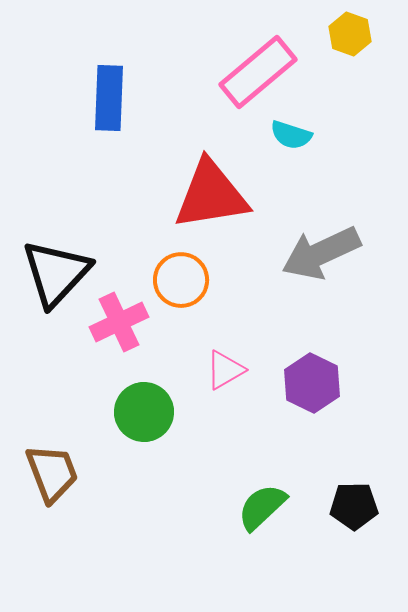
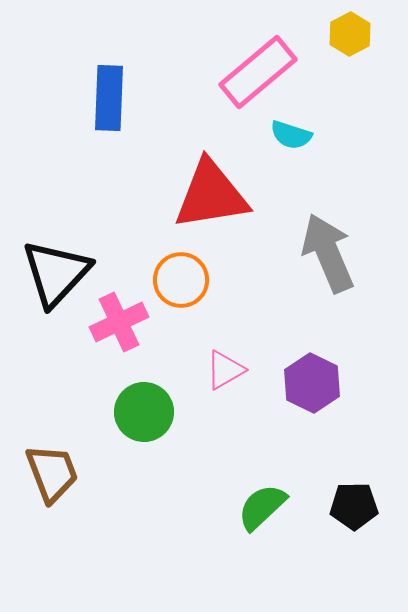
yellow hexagon: rotated 12 degrees clockwise
gray arrow: moved 7 px right; rotated 92 degrees clockwise
